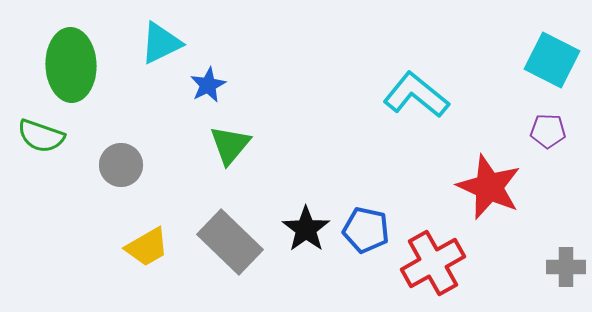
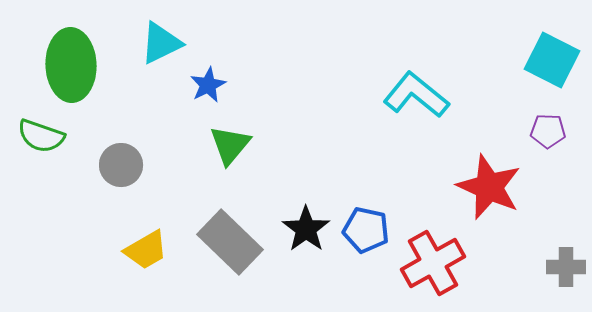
yellow trapezoid: moved 1 px left, 3 px down
